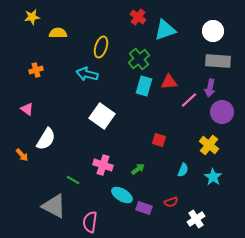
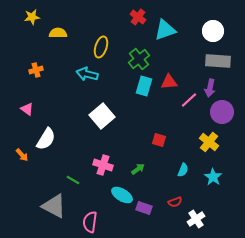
white square: rotated 15 degrees clockwise
yellow cross: moved 3 px up
red semicircle: moved 4 px right
